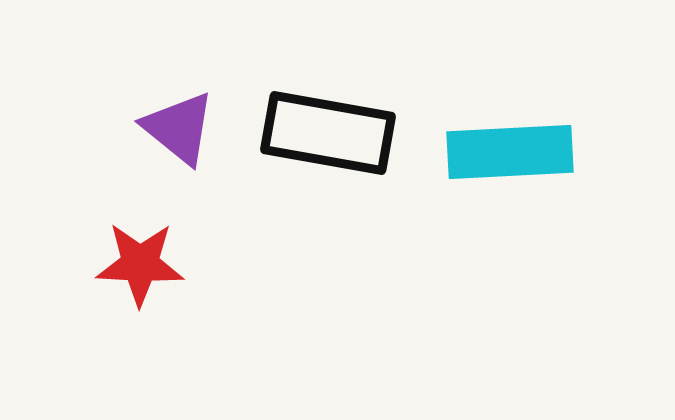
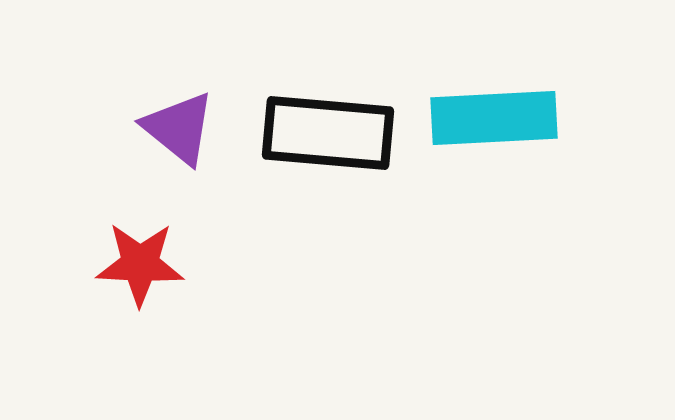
black rectangle: rotated 5 degrees counterclockwise
cyan rectangle: moved 16 px left, 34 px up
